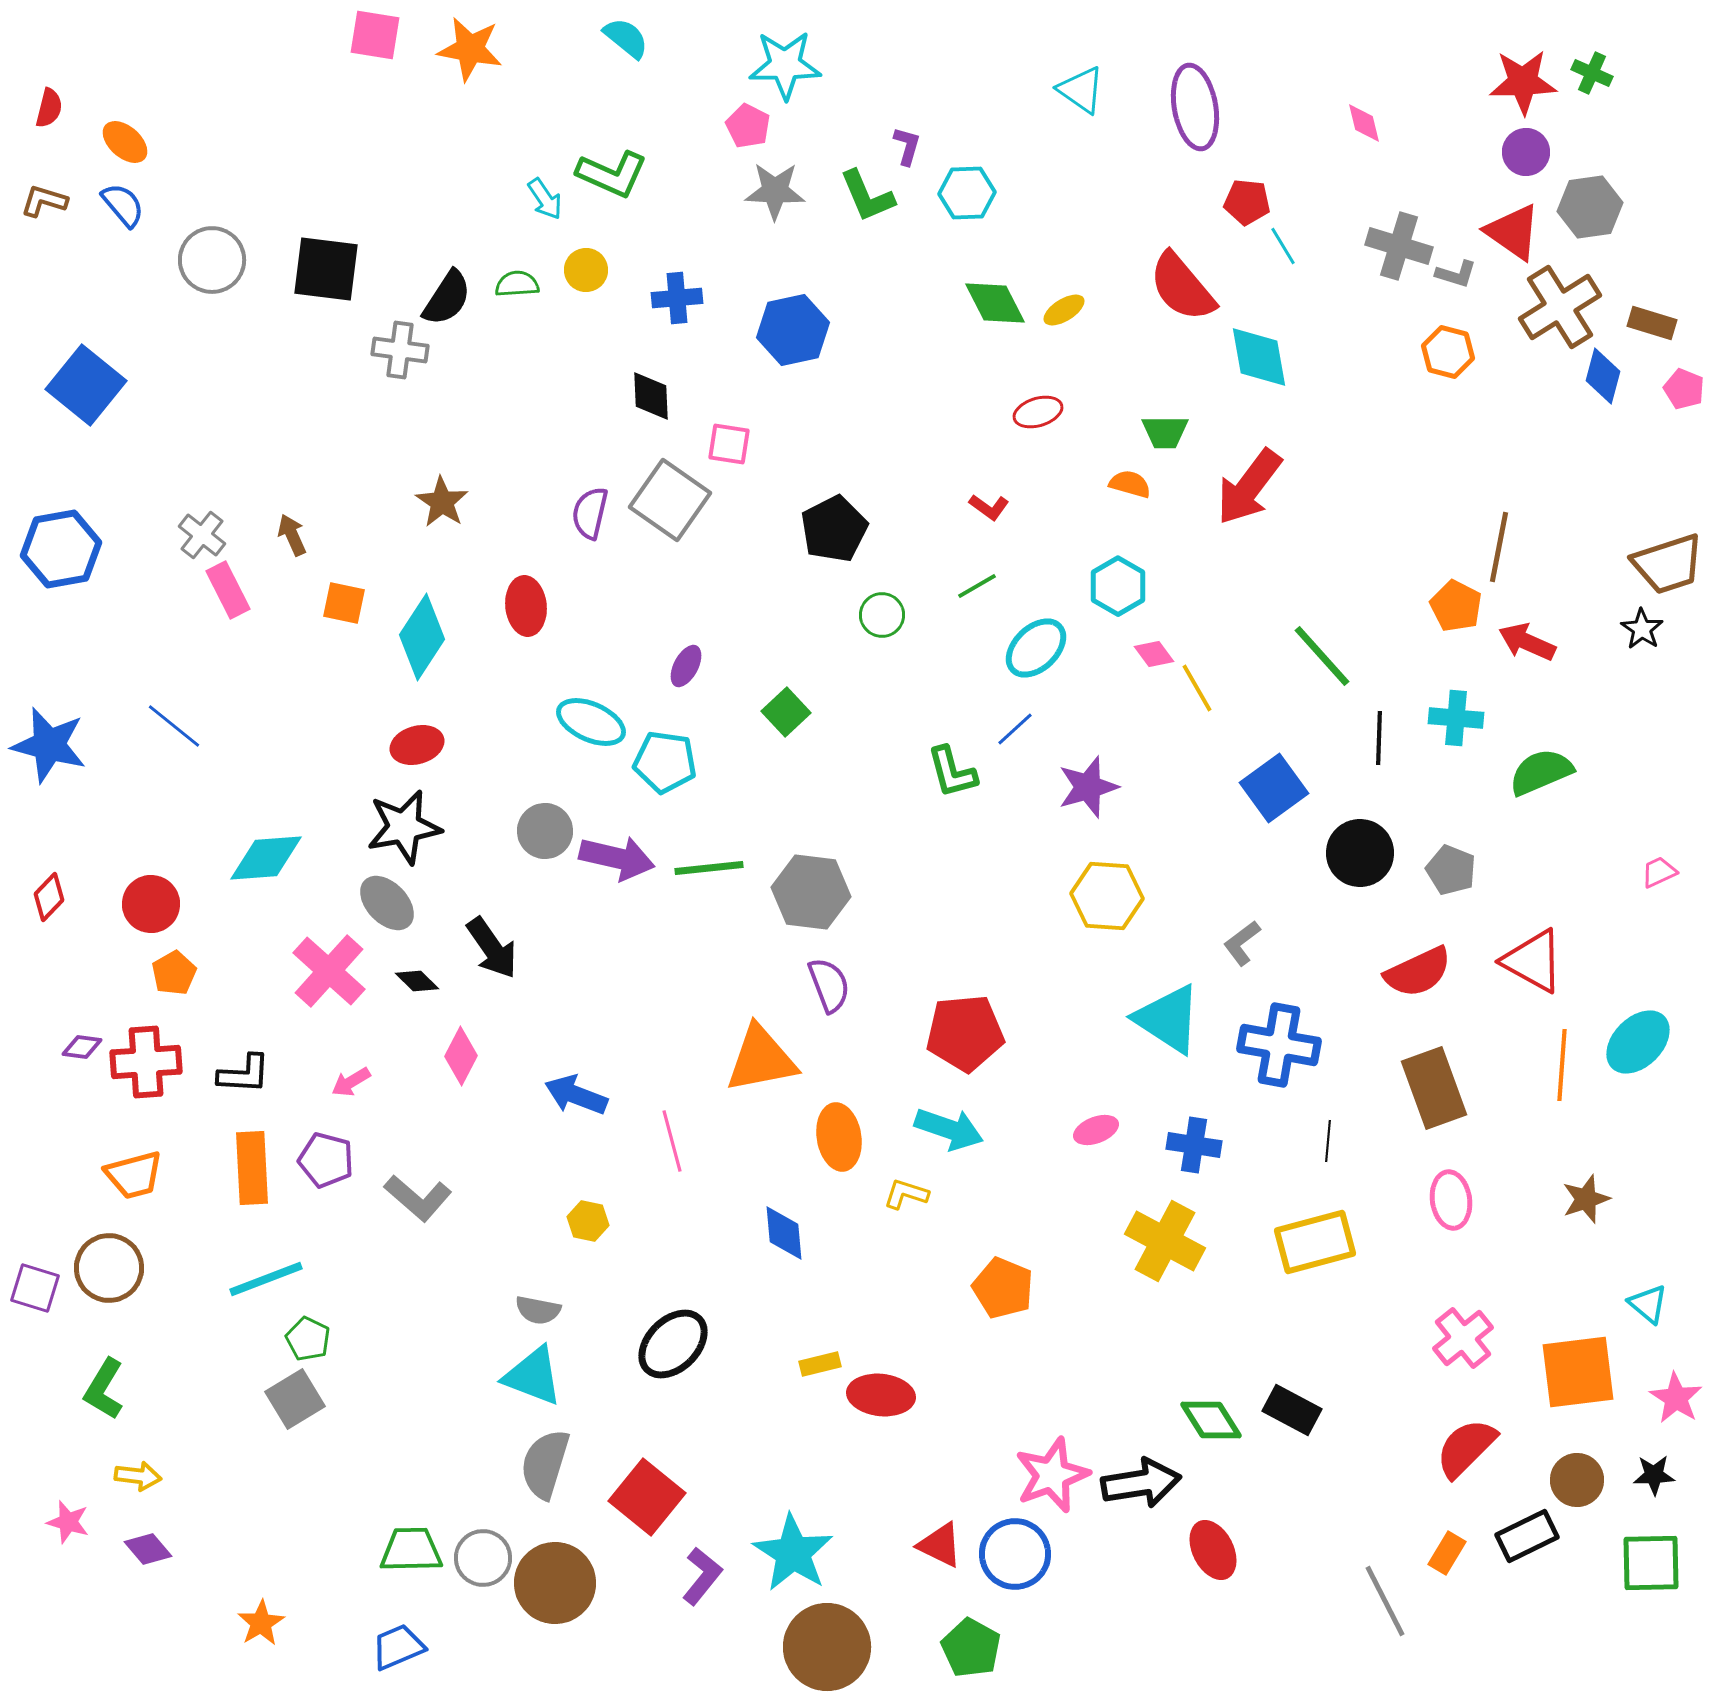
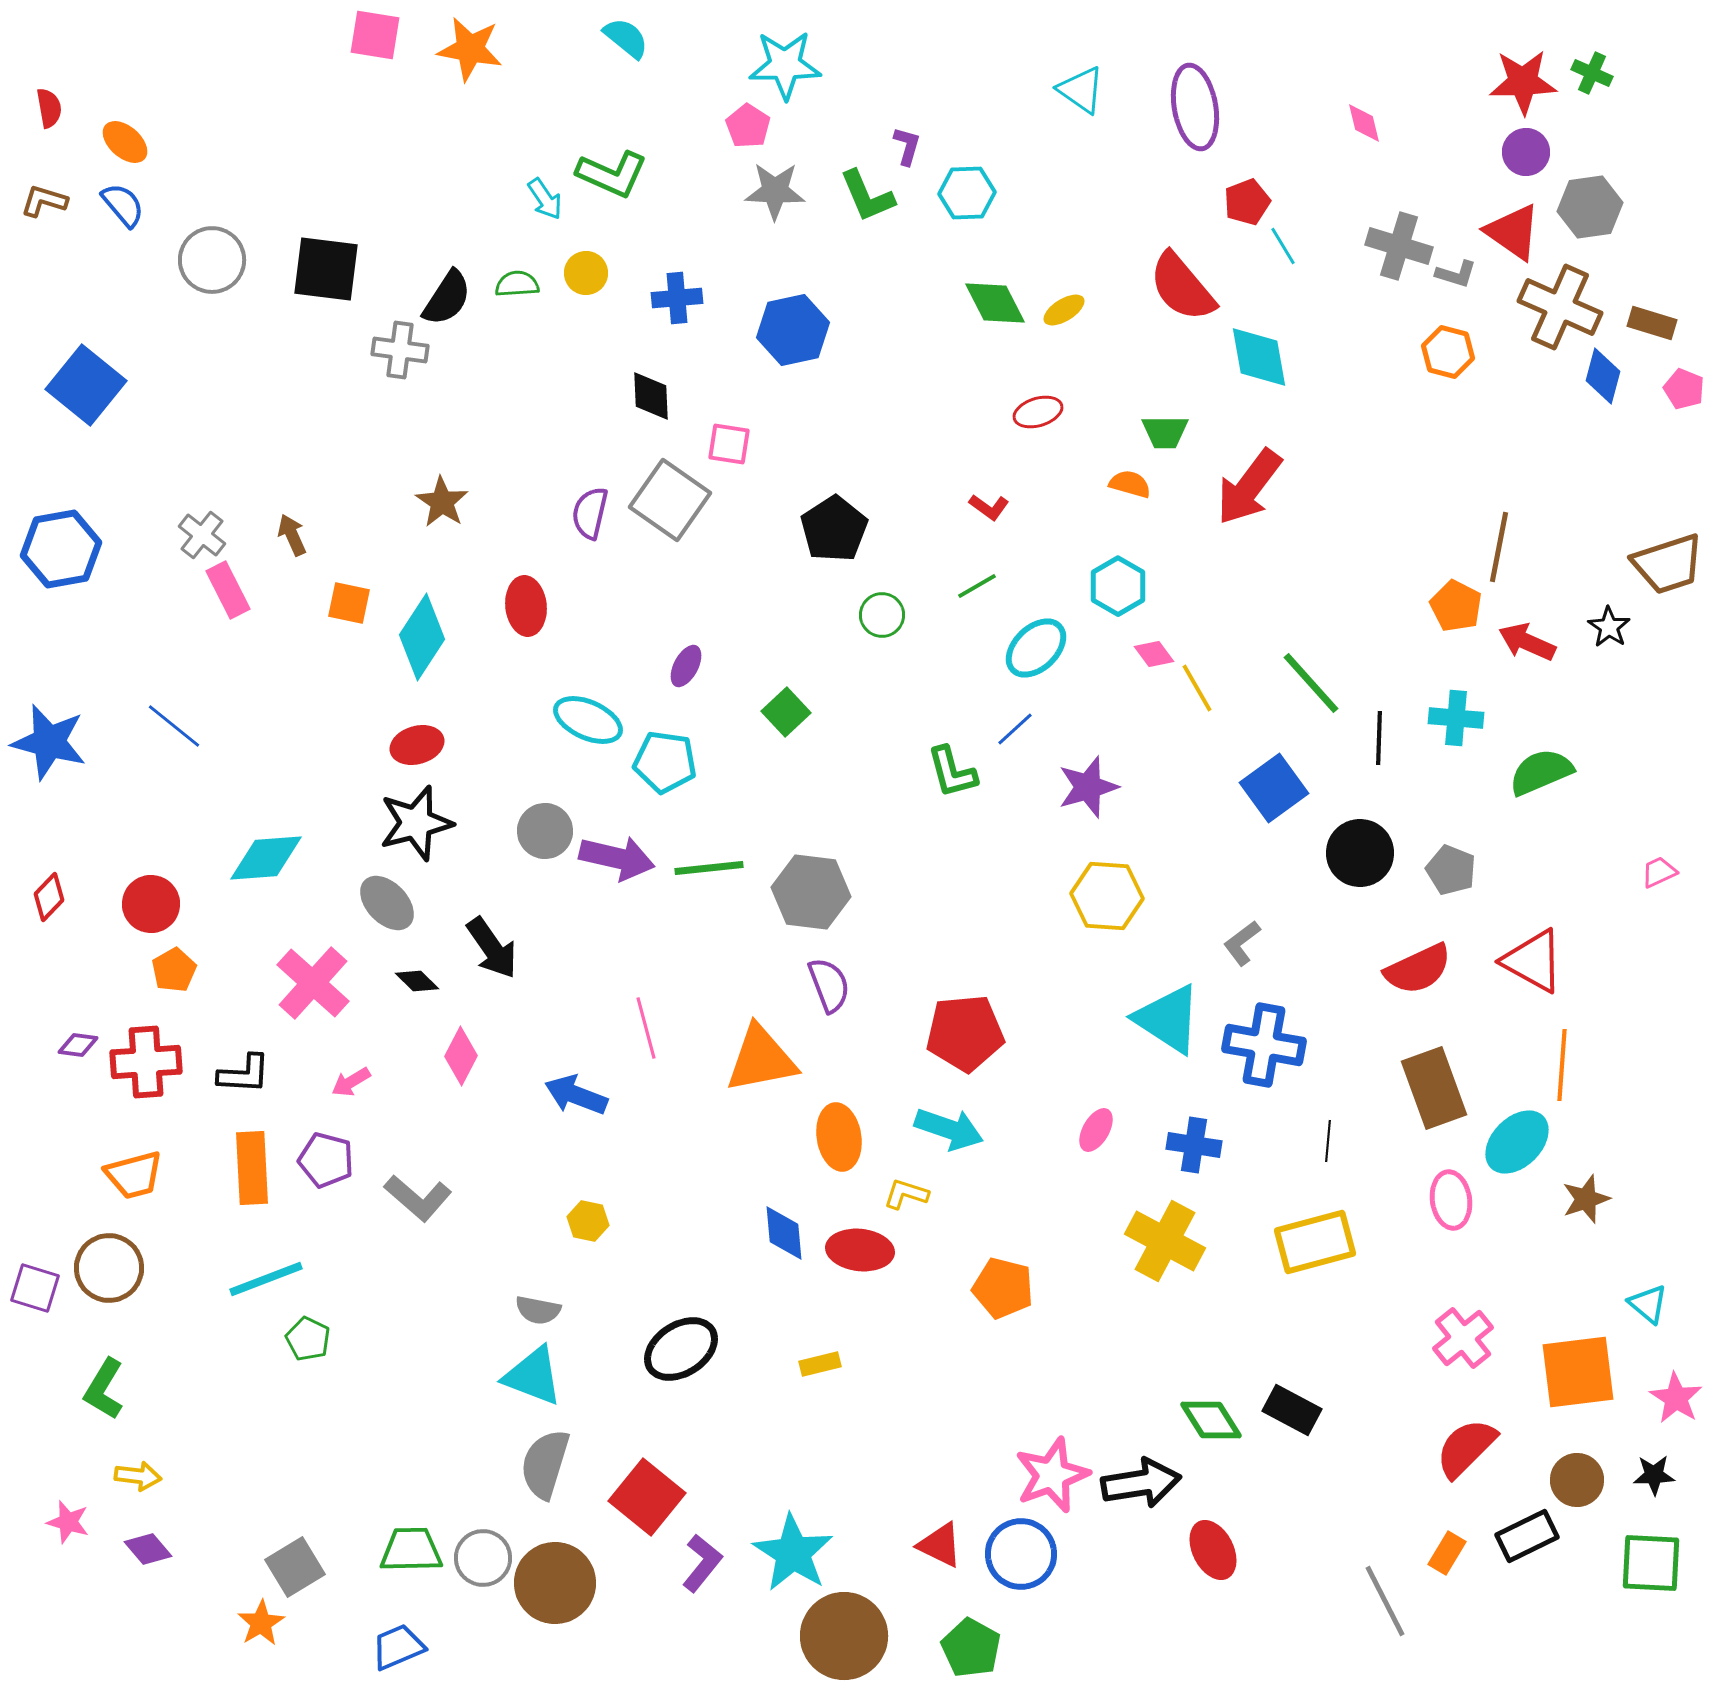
red semicircle at (49, 108): rotated 24 degrees counterclockwise
pink pentagon at (748, 126): rotated 6 degrees clockwise
red pentagon at (1247, 202): rotated 27 degrees counterclockwise
yellow circle at (586, 270): moved 3 px down
brown cross at (1560, 307): rotated 34 degrees counterclockwise
black pentagon at (834, 529): rotated 6 degrees counterclockwise
orange square at (344, 603): moved 5 px right
black star at (1642, 629): moved 33 px left, 2 px up
green line at (1322, 656): moved 11 px left, 27 px down
cyan ellipse at (591, 722): moved 3 px left, 2 px up
blue star at (49, 745): moved 3 px up
black star at (404, 827): moved 12 px right, 4 px up; rotated 4 degrees counterclockwise
pink cross at (329, 971): moved 16 px left, 12 px down
red semicircle at (1418, 972): moved 3 px up
orange pentagon at (174, 973): moved 3 px up
cyan ellipse at (1638, 1042): moved 121 px left, 100 px down
blue cross at (1279, 1045): moved 15 px left
purple diamond at (82, 1047): moved 4 px left, 2 px up
pink ellipse at (1096, 1130): rotated 39 degrees counterclockwise
pink line at (672, 1141): moved 26 px left, 113 px up
orange pentagon at (1003, 1288): rotated 8 degrees counterclockwise
black ellipse at (673, 1344): moved 8 px right, 5 px down; rotated 12 degrees clockwise
red ellipse at (881, 1395): moved 21 px left, 145 px up
gray square at (295, 1399): moved 168 px down
blue circle at (1015, 1554): moved 6 px right
green square at (1651, 1563): rotated 4 degrees clockwise
purple L-shape at (702, 1576): moved 13 px up
brown circle at (827, 1647): moved 17 px right, 11 px up
